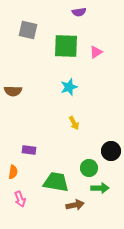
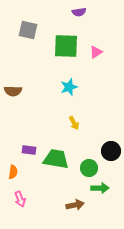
green trapezoid: moved 23 px up
